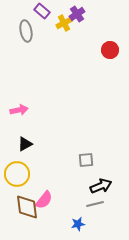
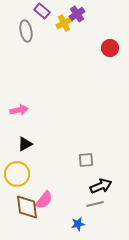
red circle: moved 2 px up
